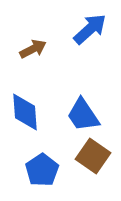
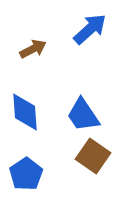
blue pentagon: moved 16 px left, 4 px down
